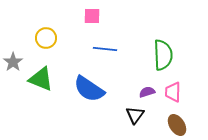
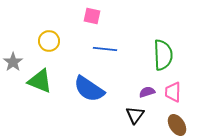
pink square: rotated 12 degrees clockwise
yellow circle: moved 3 px right, 3 px down
green triangle: moved 1 px left, 2 px down
